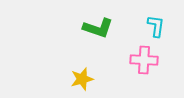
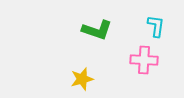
green L-shape: moved 1 px left, 2 px down
